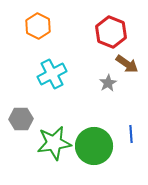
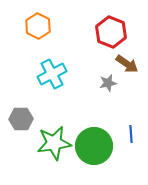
gray star: rotated 18 degrees clockwise
